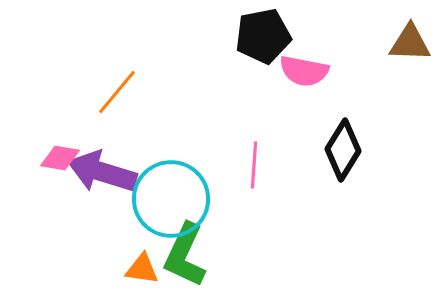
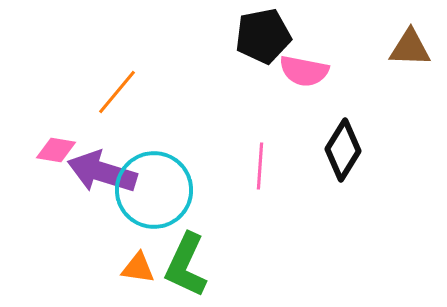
brown triangle: moved 5 px down
pink diamond: moved 4 px left, 8 px up
pink line: moved 6 px right, 1 px down
cyan circle: moved 17 px left, 9 px up
green L-shape: moved 1 px right, 10 px down
orange triangle: moved 4 px left, 1 px up
